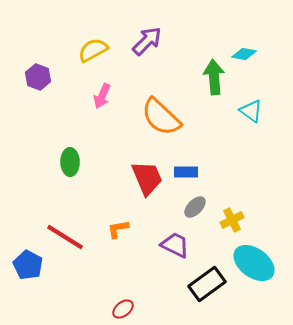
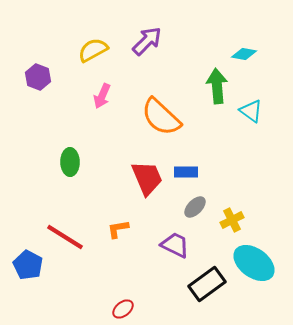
green arrow: moved 3 px right, 9 px down
